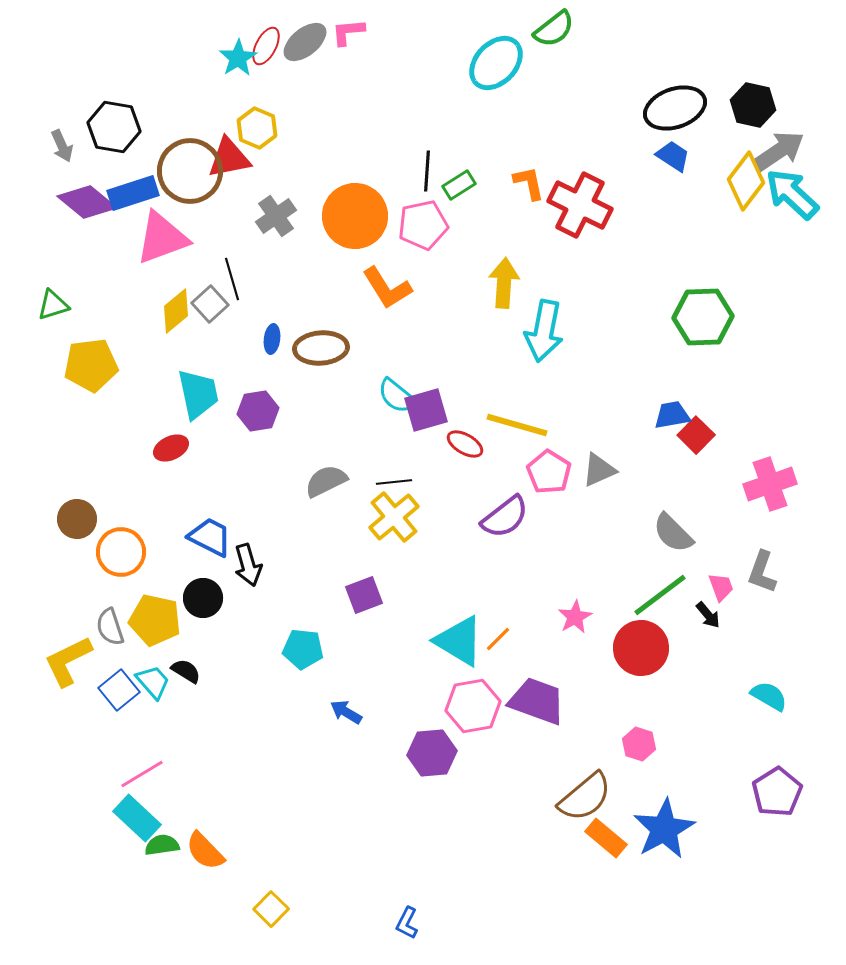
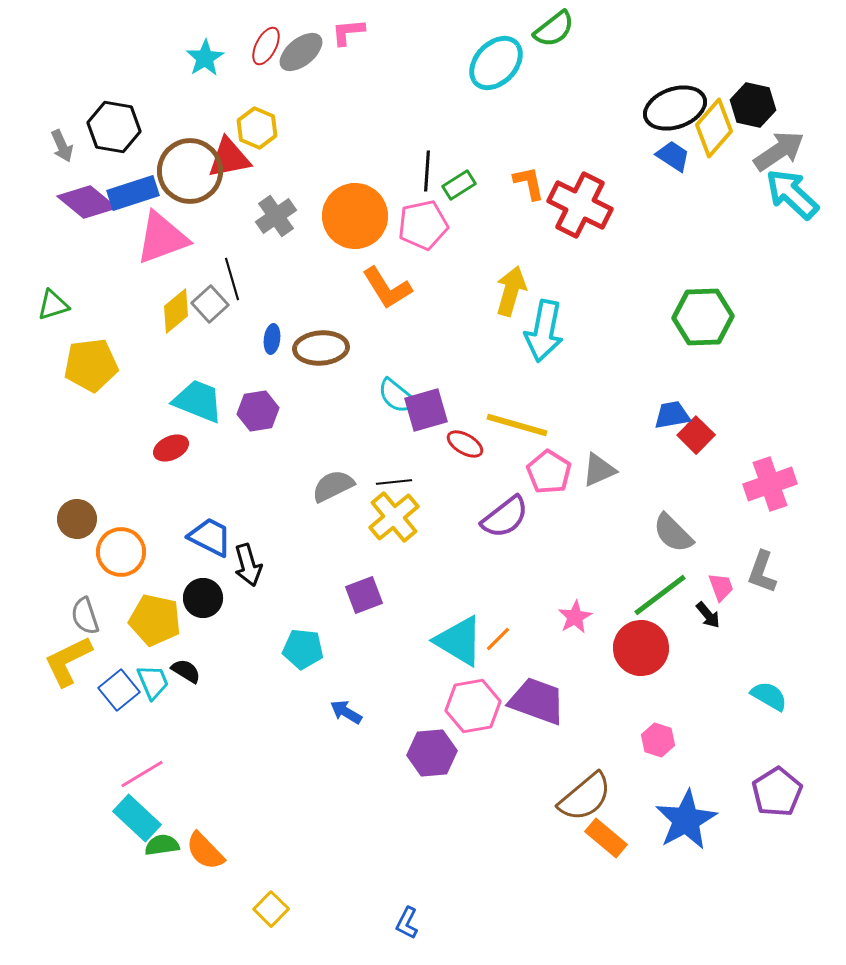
gray ellipse at (305, 42): moved 4 px left, 10 px down
cyan star at (238, 58): moved 33 px left
yellow diamond at (746, 181): moved 32 px left, 53 px up; rotated 4 degrees clockwise
yellow arrow at (504, 283): moved 7 px right, 8 px down; rotated 12 degrees clockwise
cyan trapezoid at (198, 394): moved 7 px down; rotated 56 degrees counterclockwise
gray semicircle at (326, 481): moved 7 px right, 5 px down
gray semicircle at (110, 627): moved 25 px left, 11 px up
cyan trapezoid at (153, 682): rotated 18 degrees clockwise
pink hexagon at (639, 744): moved 19 px right, 4 px up
blue star at (664, 829): moved 22 px right, 9 px up
